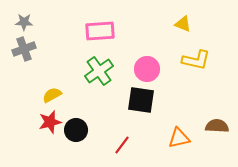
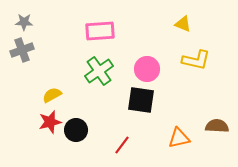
gray cross: moved 2 px left, 1 px down
